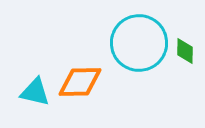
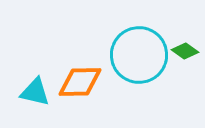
cyan circle: moved 12 px down
green diamond: rotated 56 degrees counterclockwise
